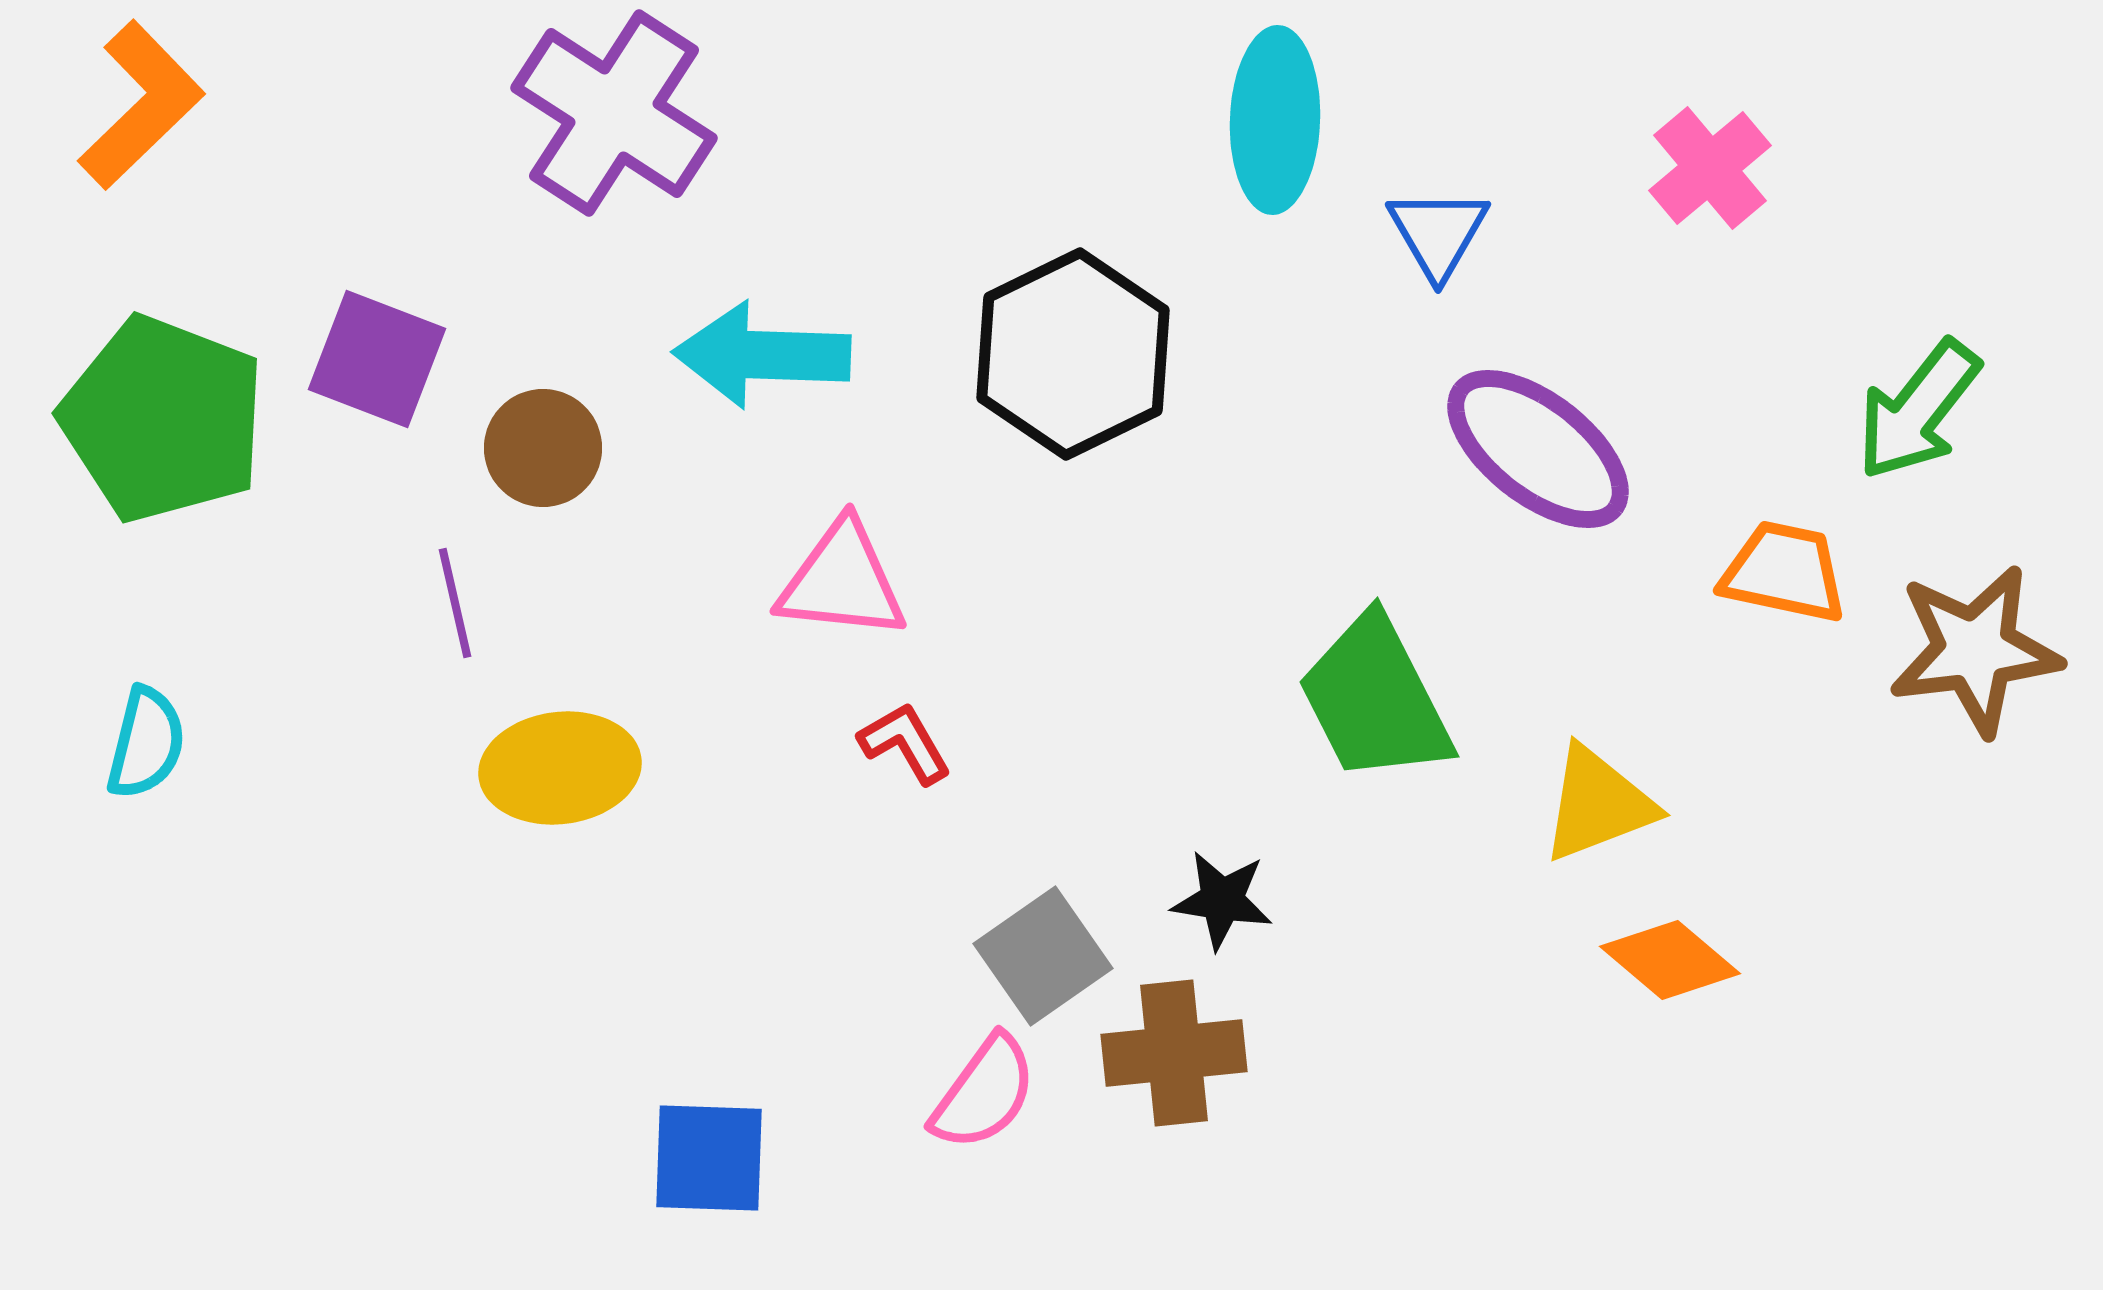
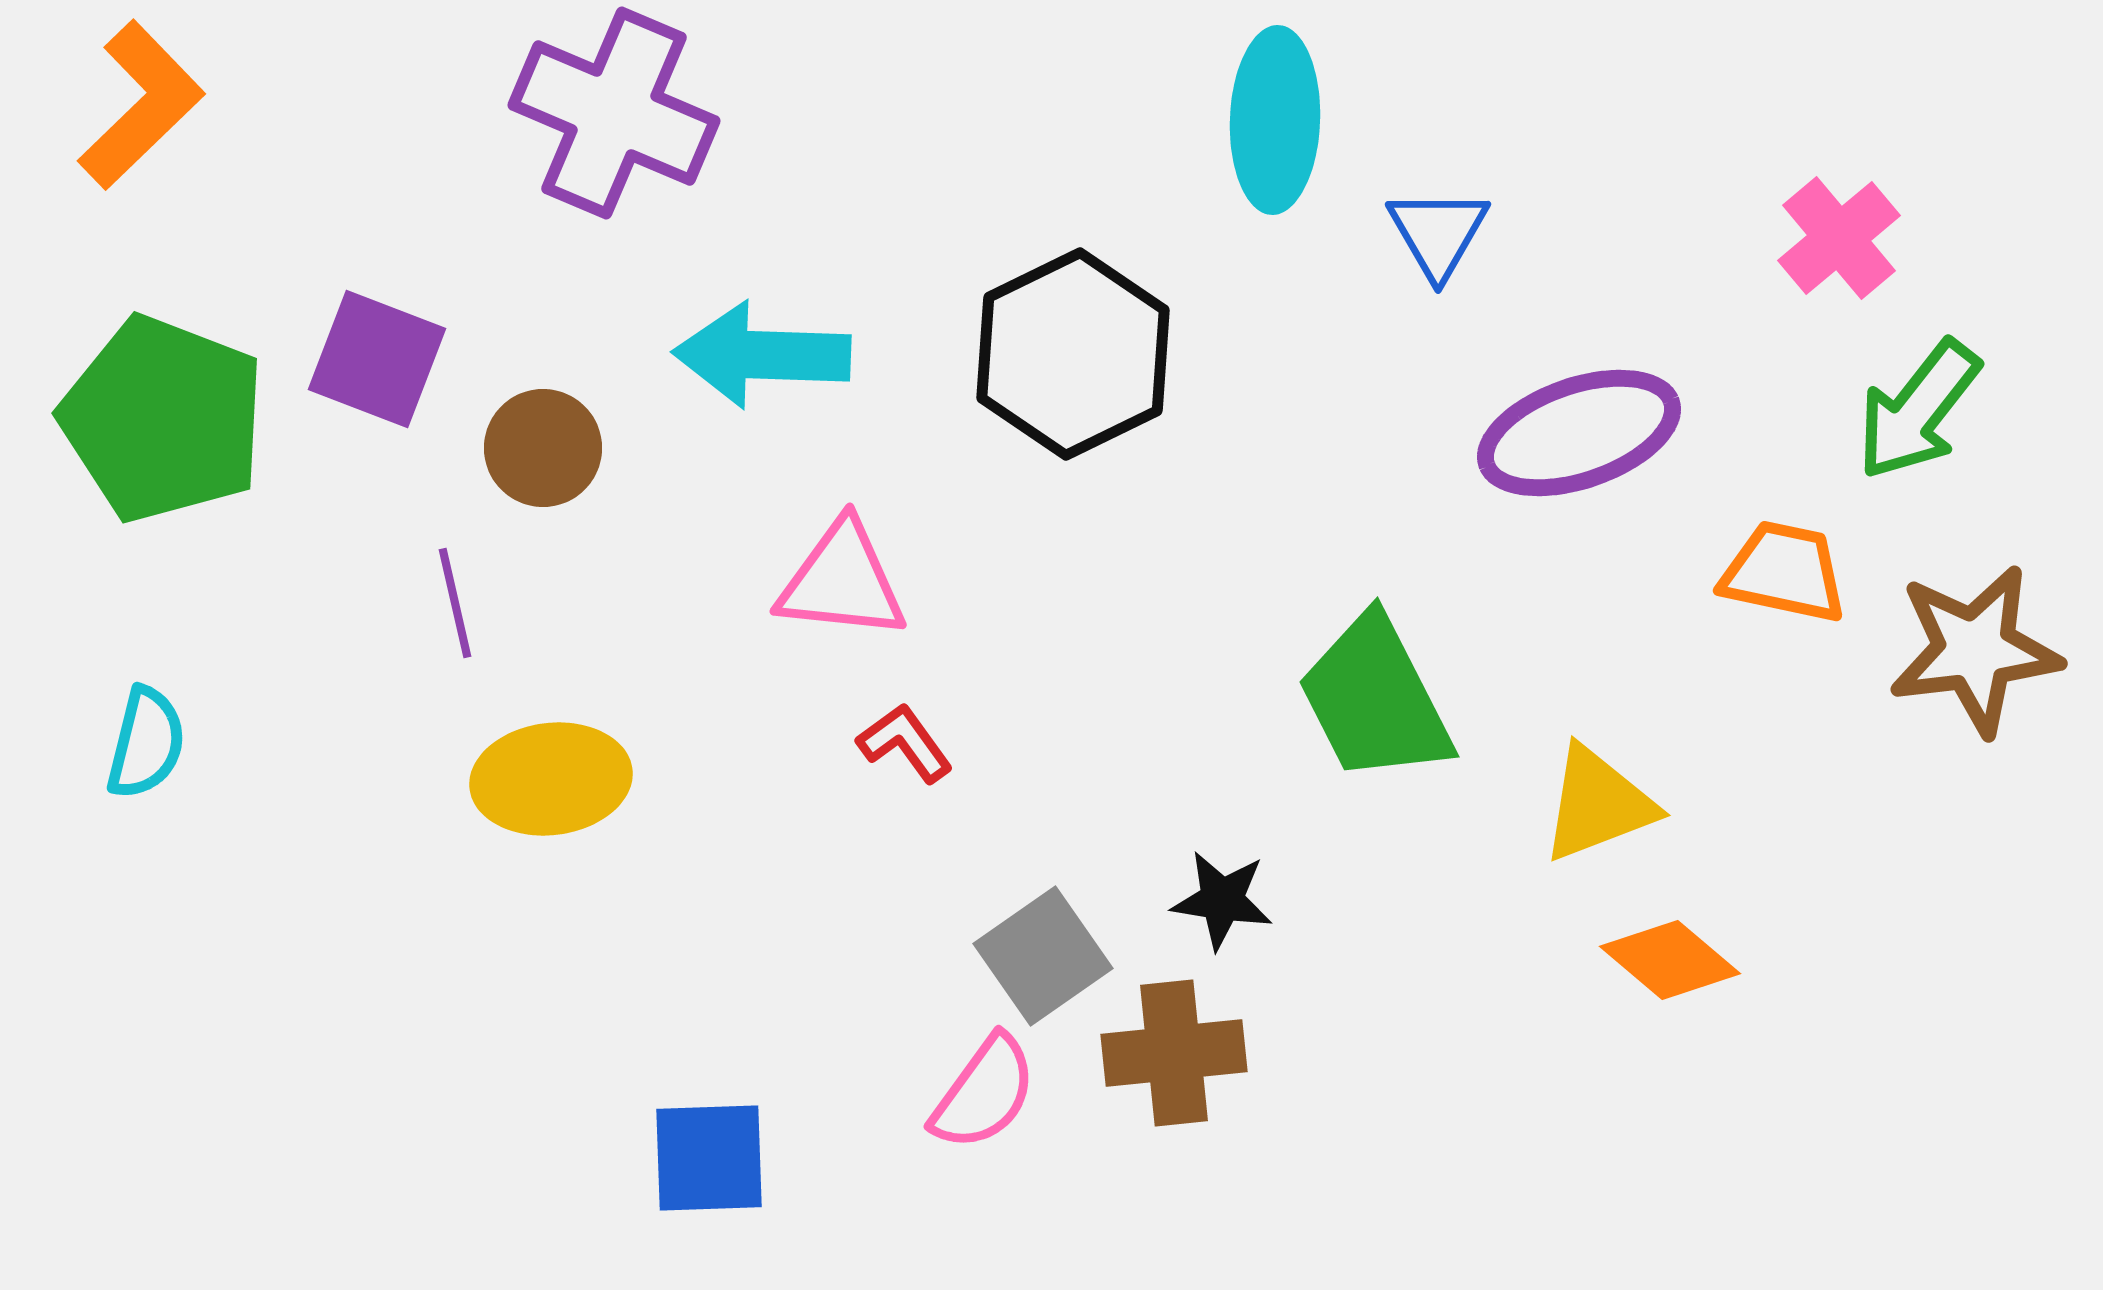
purple cross: rotated 10 degrees counterclockwise
pink cross: moved 129 px right, 70 px down
purple ellipse: moved 41 px right, 16 px up; rotated 57 degrees counterclockwise
red L-shape: rotated 6 degrees counterclockwise
yellow ellipse: moved 9 px left, 11 px down
blue square: rotated 4 degrees counterclockwise
